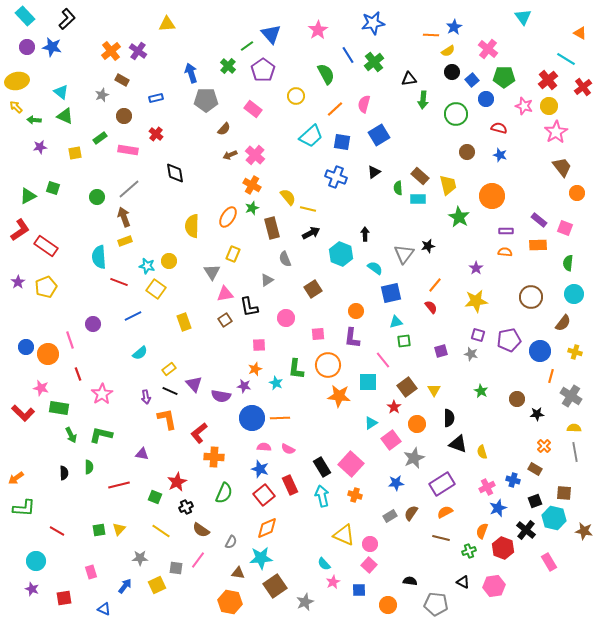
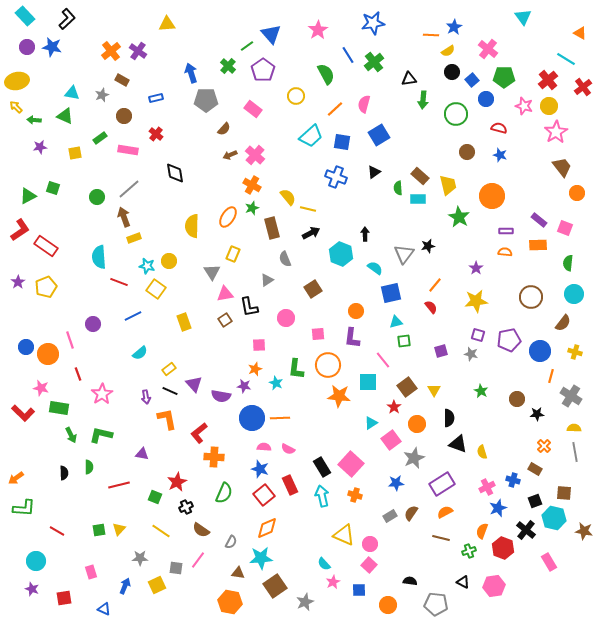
cyan triangle at (61, 92): moved 11 px right, 1 px down; rotated 28 degrees counterclockwise
yellow rectangle at (125, 241): moved 9 px right, 3 px up
blue arrow at (125, 586): rotated 14 degrees counterclockwise
